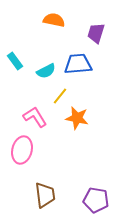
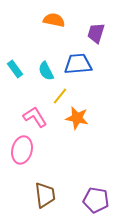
cyan rectangle: moved 8 px down
cyan semicircle: rotated 90 degrees clockwise
